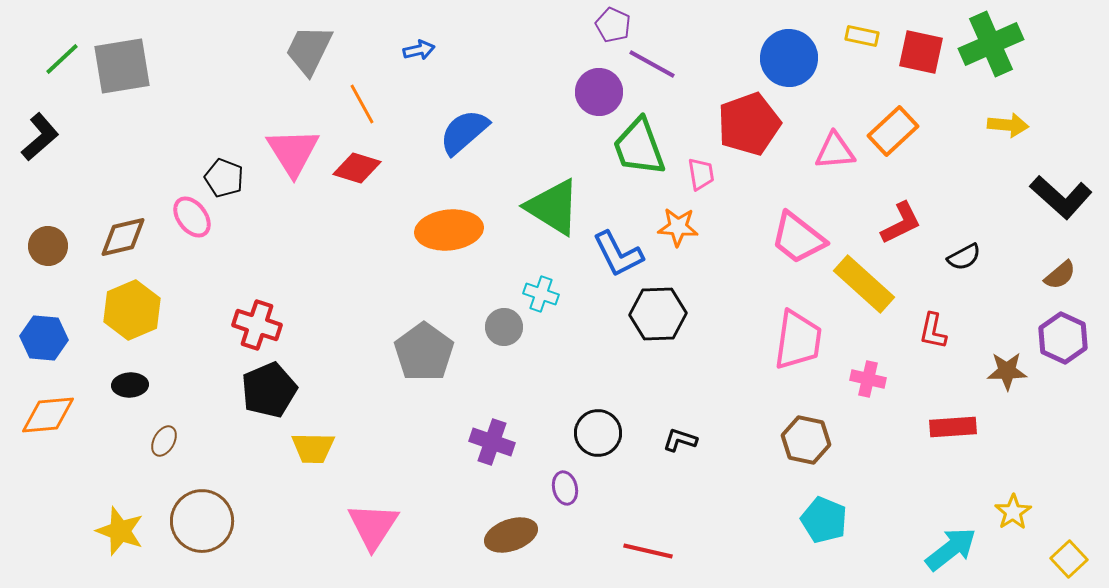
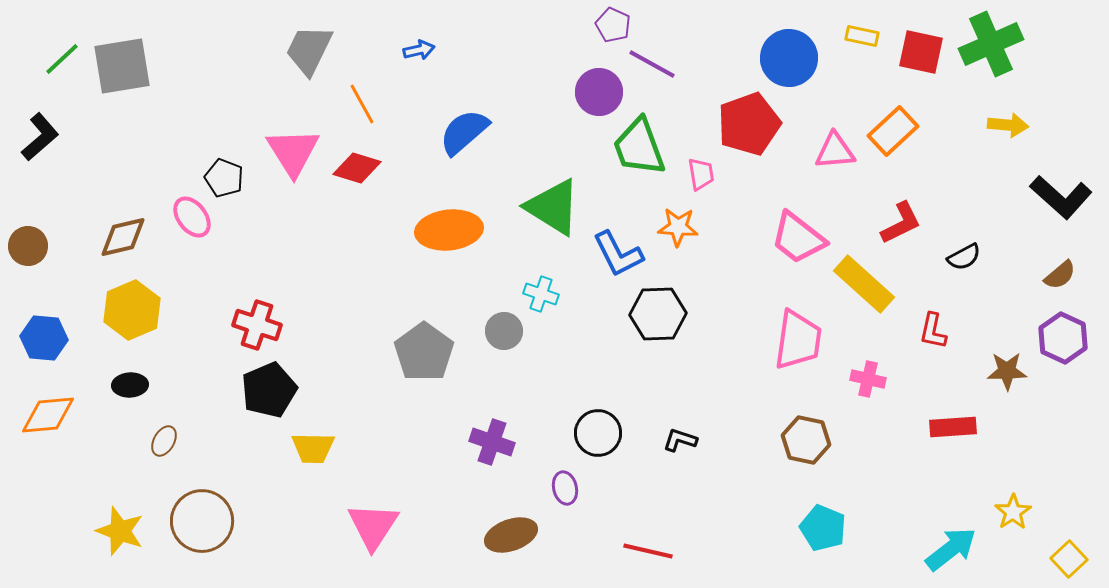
brown circle at (48, 246): moved 20 px left
gray circle at (504, 327): moved 4 px down
cyan pentagon at (824, 520): moved 1 px left, 8 px down
